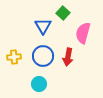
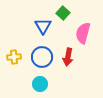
blue circle: moved 1 px left, 1 px down
cyan circle: moved 1 px right
